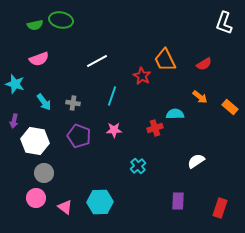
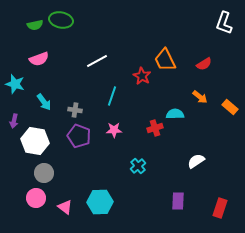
gray cross: moved 2 px right, 7 px down
